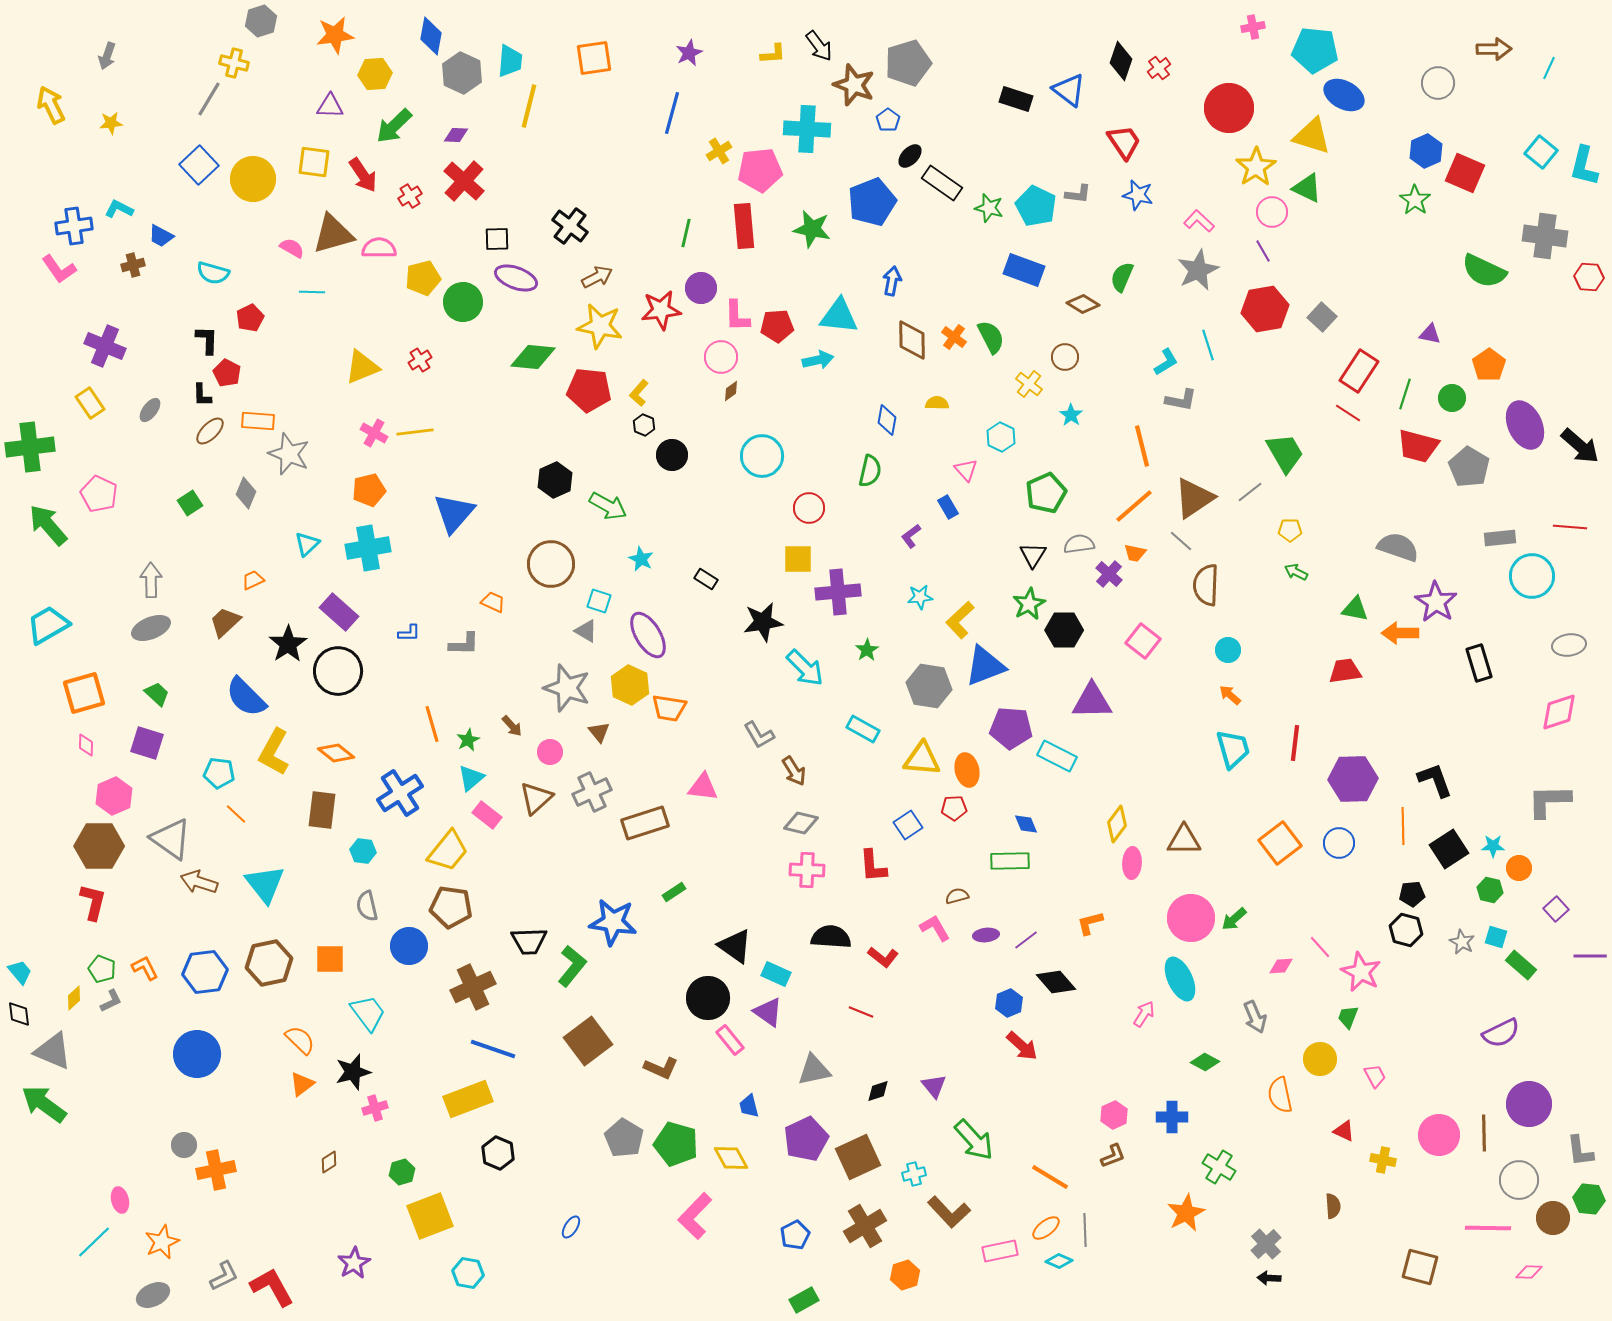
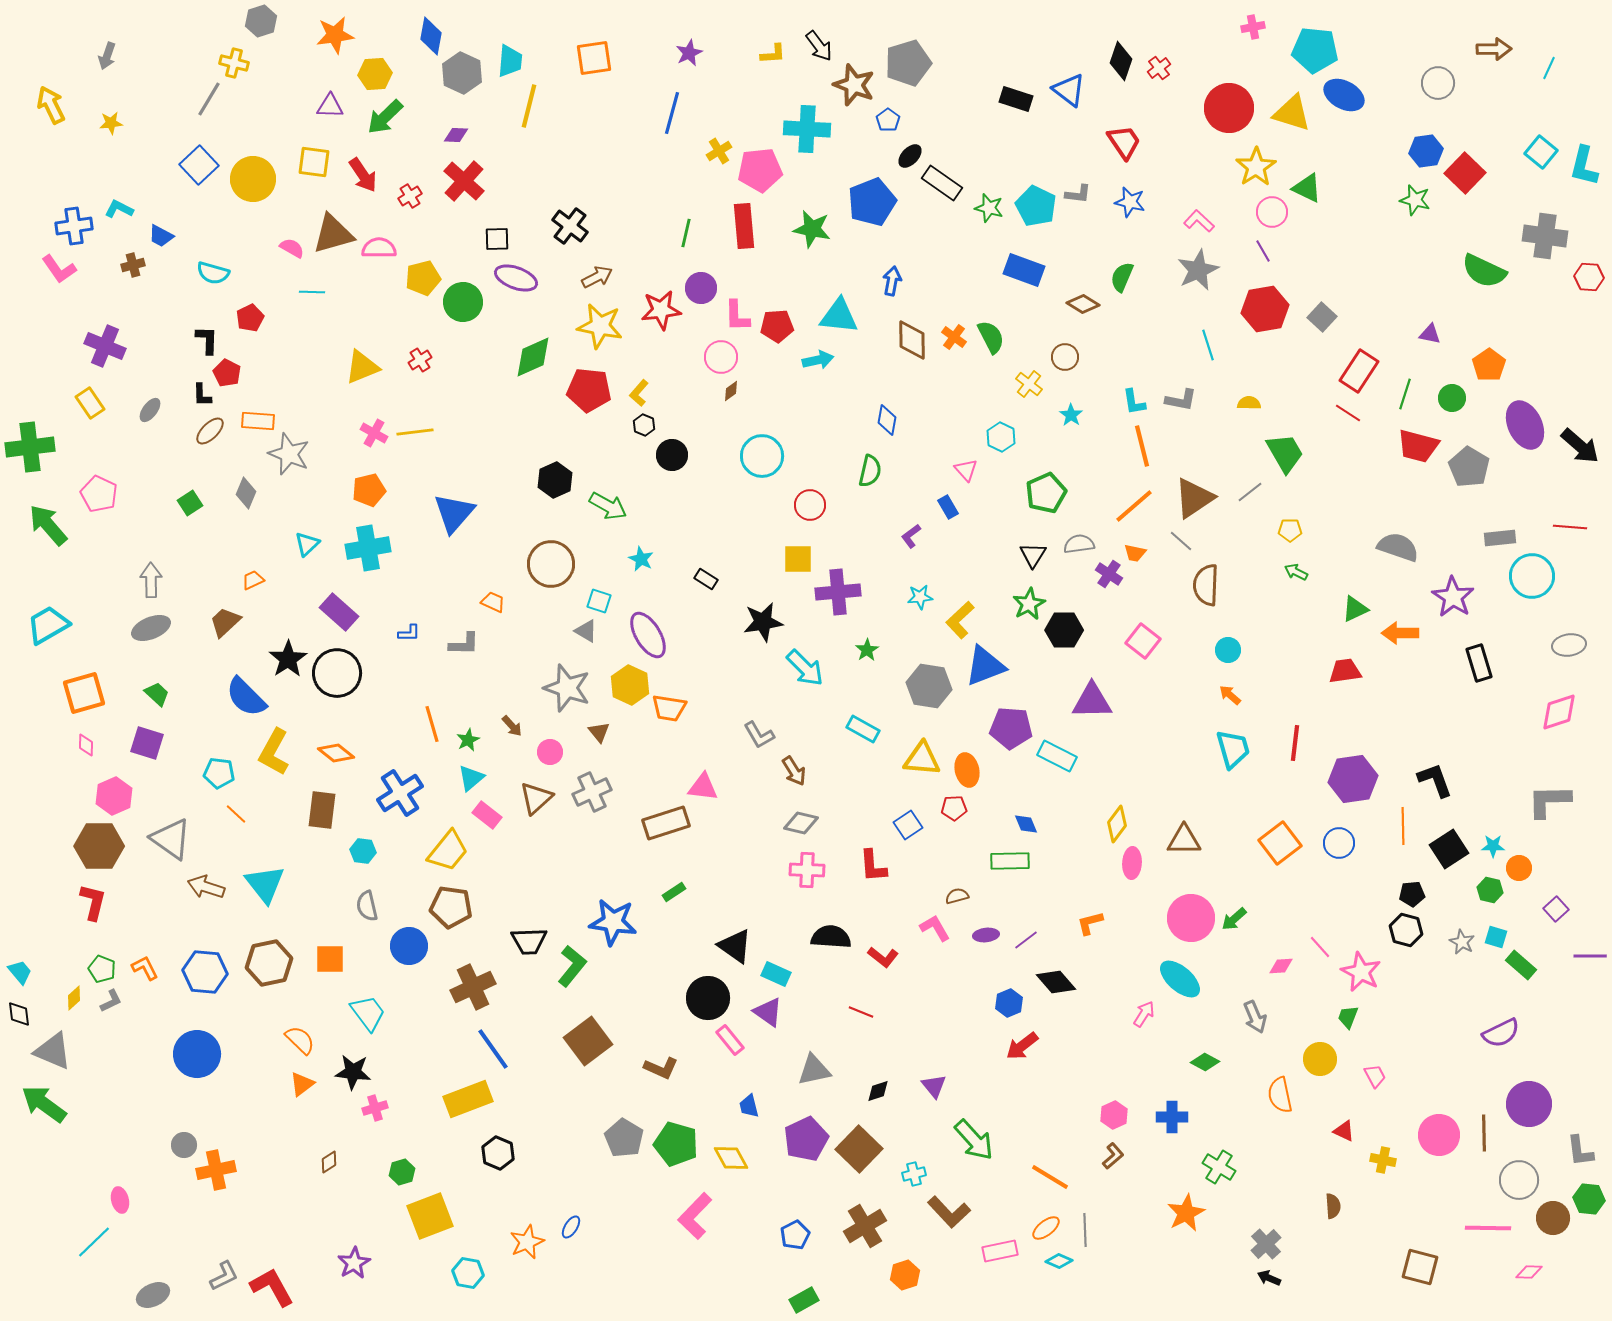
green arrow at (394, 126): moved 9 px left, 9 px up
yellow triangle at (1312, 136): moved 20 px left, 23 px up
blue hexagon at (1426, 151): rotated 16 degrees clockwise
red square at (1465, 173): rotated 21 degrees clockwise
blue star at (1138, 195): moved 8 px left, 7 px down
green star at (1415, 200): rotated 20 degrees counterclockwise
green diamond at (533, 357): rotated 30 degrees counterclockwise
cyan L-shape at (1166, 362): moved 32 px left, 40 px down; rotated 112 degrees clockwise
yellow semicircle at (937, 403): moved 312 px right
red circle at (809, 508): moved 1 px right, 3 px up
purple cross at (1109, 574): rotated 8 degrees counterclockwise
purple star at (1436, 602): moved 17 px right, 5 px up
green triangle at (1355, 609): rotated 36 degrees counterclockwise
black star at (288, 644): moved 15 px down
black circle at (338, 671): moved 1 px left, 2 px down
purple hexagon at (1353, 779): rotated 6 degrees counterclockwise
brown rectangle at (645, 823): moved 21 px right
brown arrow at (199, 882): moved 7 px right, 5 px down
blue hexagon at (205, 972): rotated 12 degrees clockwise
cyan ellipse at (1180, 979): rotated 24 degrees counterclockwise
red arrow at (1022, 1046): rotated 100 degrees clockwise
blue line at (493, 1049): rotated 36 degrees clockwise
black star at (353, 1072): rotated 21 degrees clockwise
brown L-shape at (1113, 1156): rotated 20 degrees counterclockwise
brown square at (858, 1157): moved 1 px right, 8 px up; rotated 21 degrees counterclockwise
orange star at (162, 1242): moved 365 px right
black arrow at (1269, 1278): rotated 20 degrees clockwise
